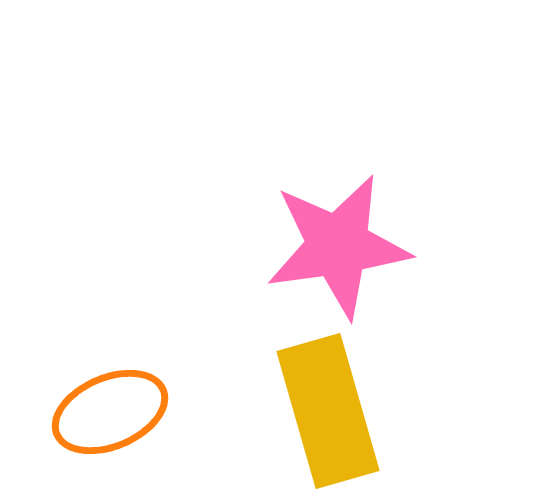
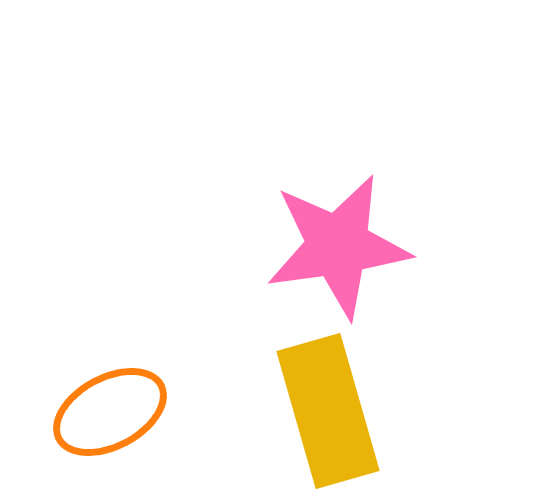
orange ellipse: rotated 5 degrees counterclockwise
